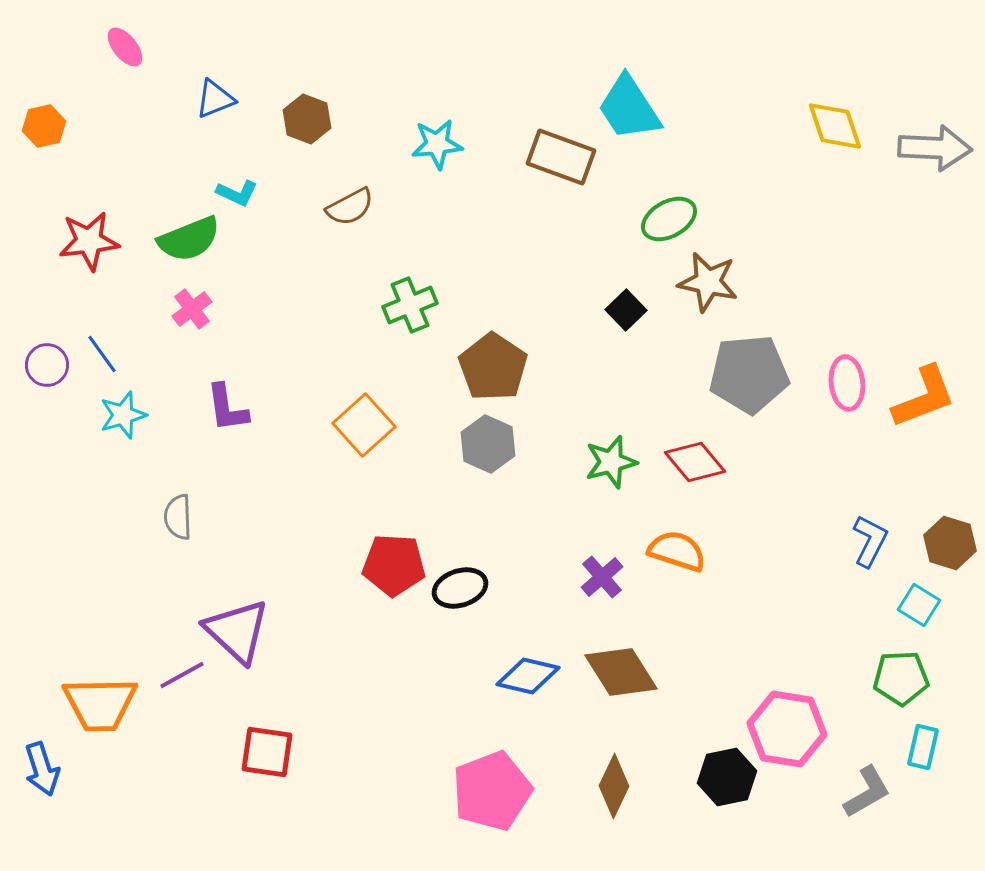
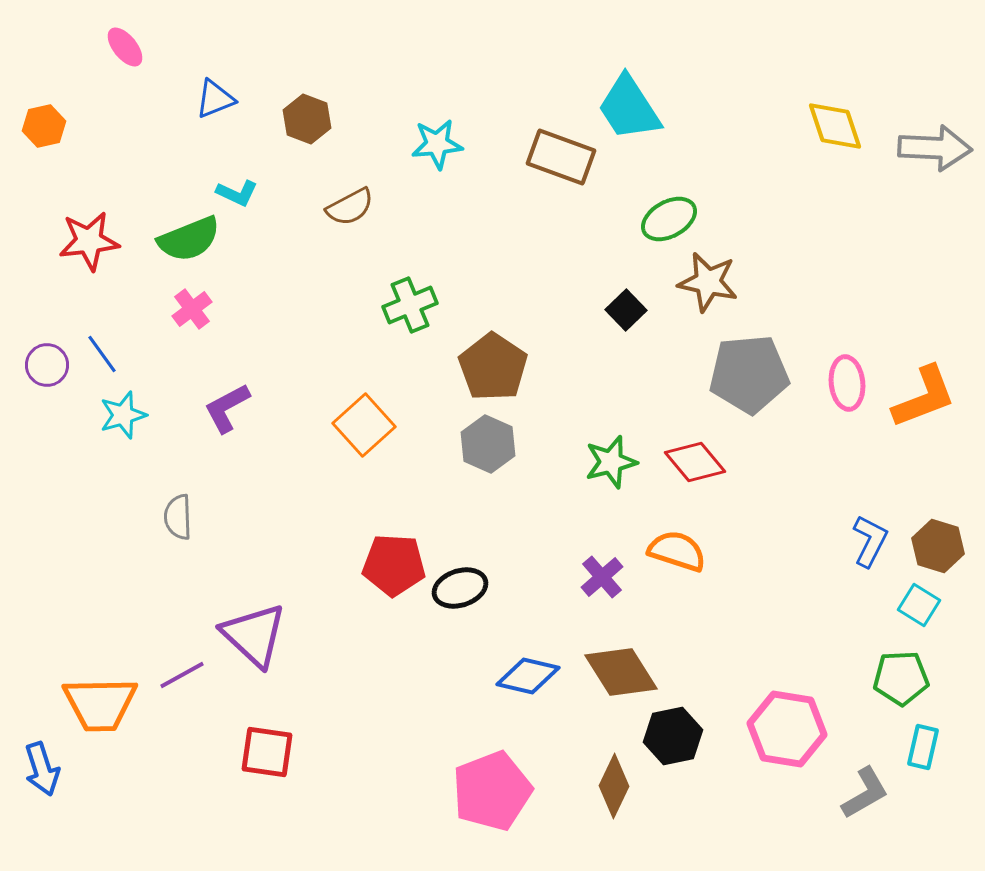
purple L-shape at (227, 408): rotated 70 degrees clockwise
brown hexagon at (950, 543): moved 12 px left, 3 px down
purple triangle at (237, 631): moved 17 px right, 4 px down
black hexagon at (727, 777): moved 54 px left, 41 px up
gray L-shape at (867, 792): moved 2 px left, 1 px down
